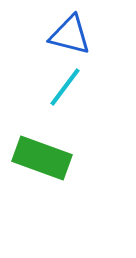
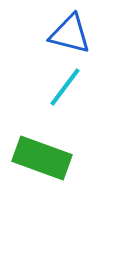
blue triangle: moved 1 px up
